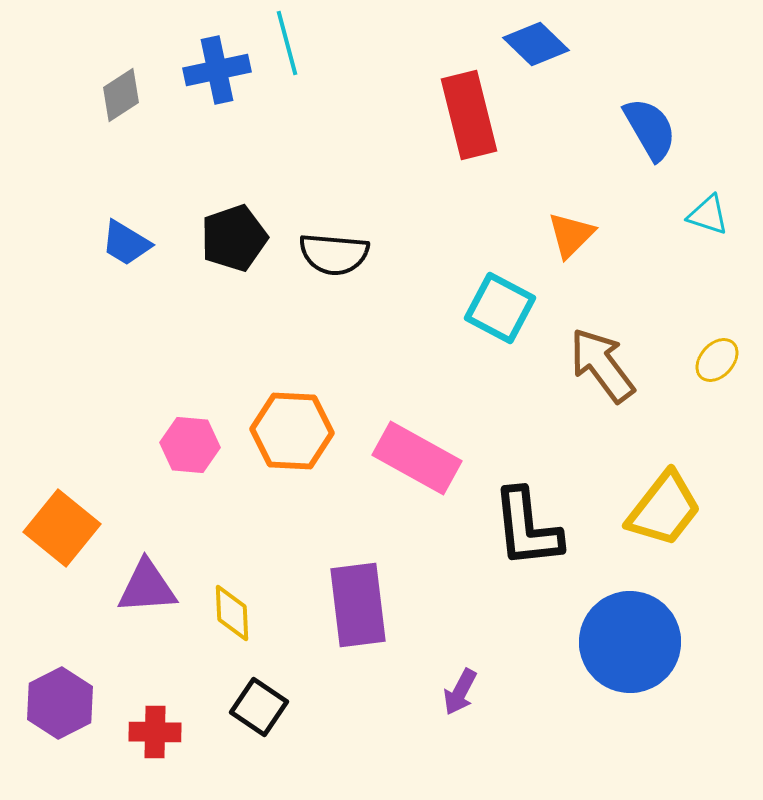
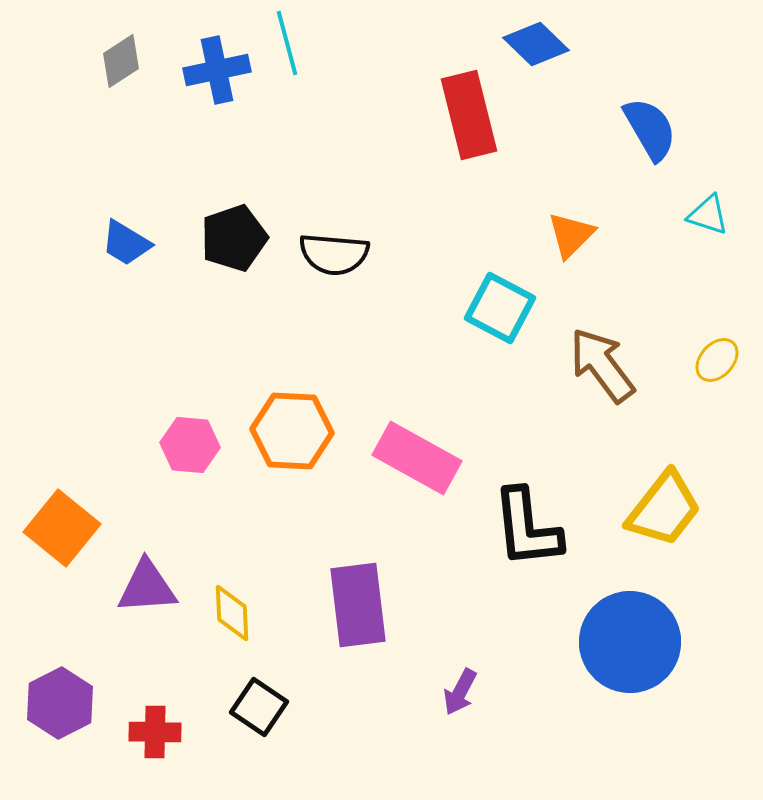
gray diamond: moved 34 px up
